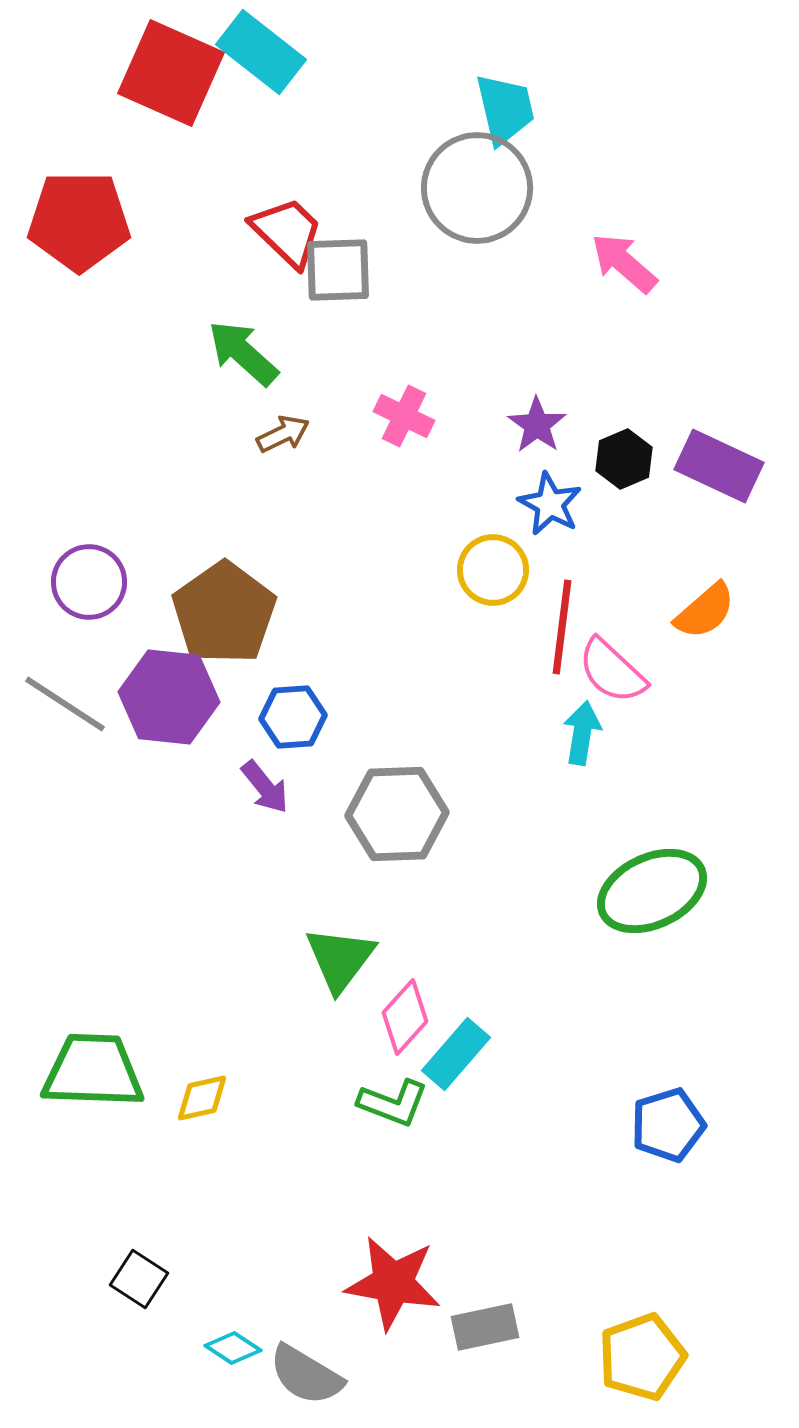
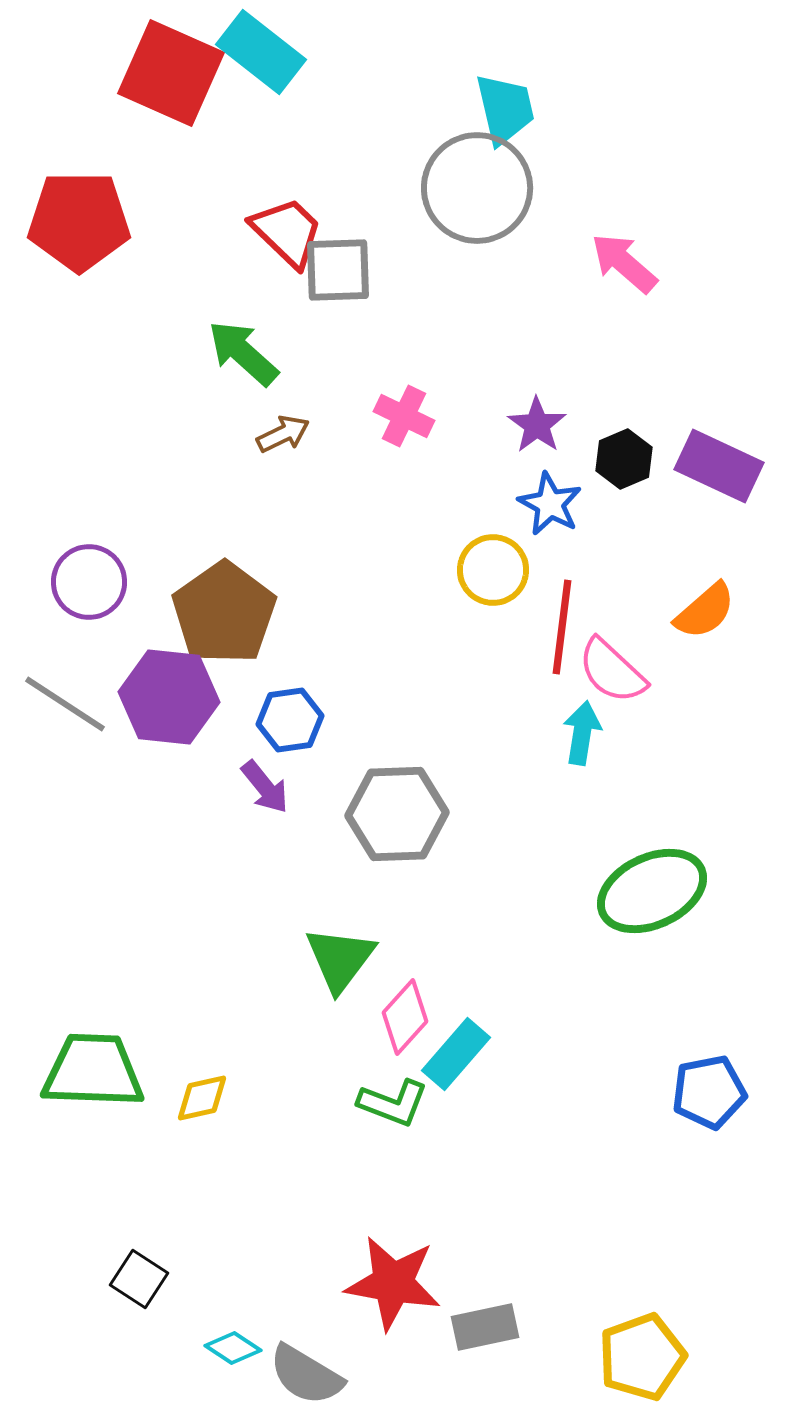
blue hexagon at (293, 717): moved 3 px left, 3 px down; rotated 4 degrees counterclockwise
blue pentagon at (668, 1125): moved 41 px right, 33 px up; rotated 6 degrees clockwise
